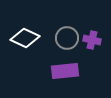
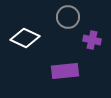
gray circle: moved 1 px right, 21 px up
